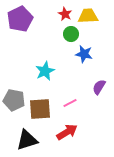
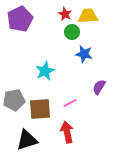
green circle: moved 1 px right, 2 px up
gray pentagon: rotated 20 degrees counterclockwise
red arrow: rotated 70 degrees counterclockwise
